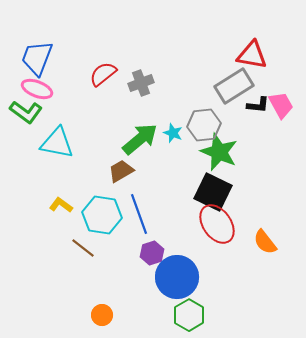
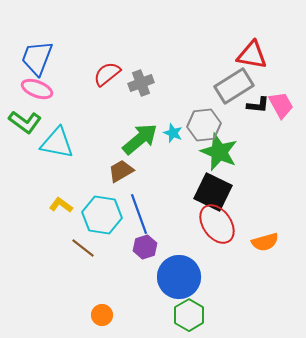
red semicircle: moved 4 px right
green L-shape: moved 1 px left, 10 px down
orange semicircle: rotated 68 degrees counterclockwise
purple hexagon: moved 7 px left, 6 px up
blue circle: moved 2 px right
